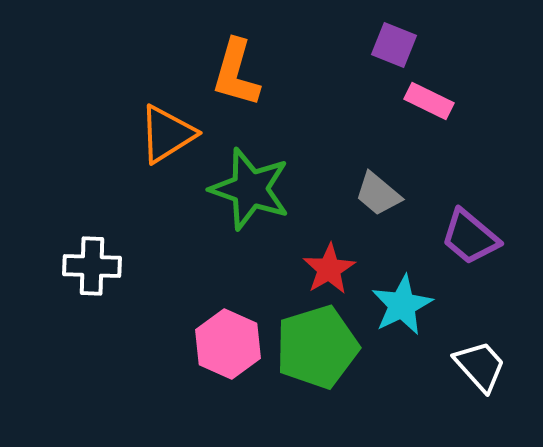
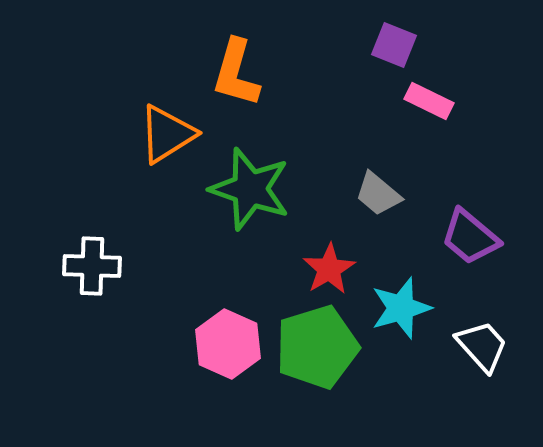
cyan star: moved 1 px left, 3 px down; rotated 10 degrees clockwise
white trapezoid: moved 2 px right, 20 px up
